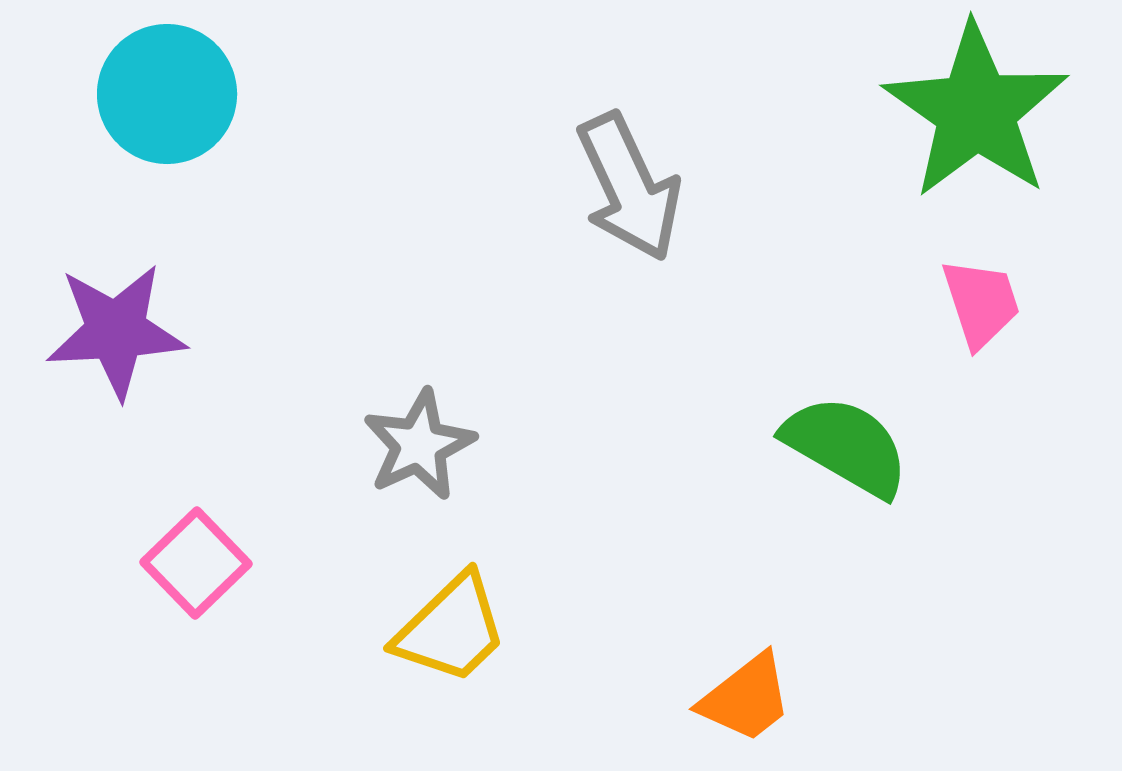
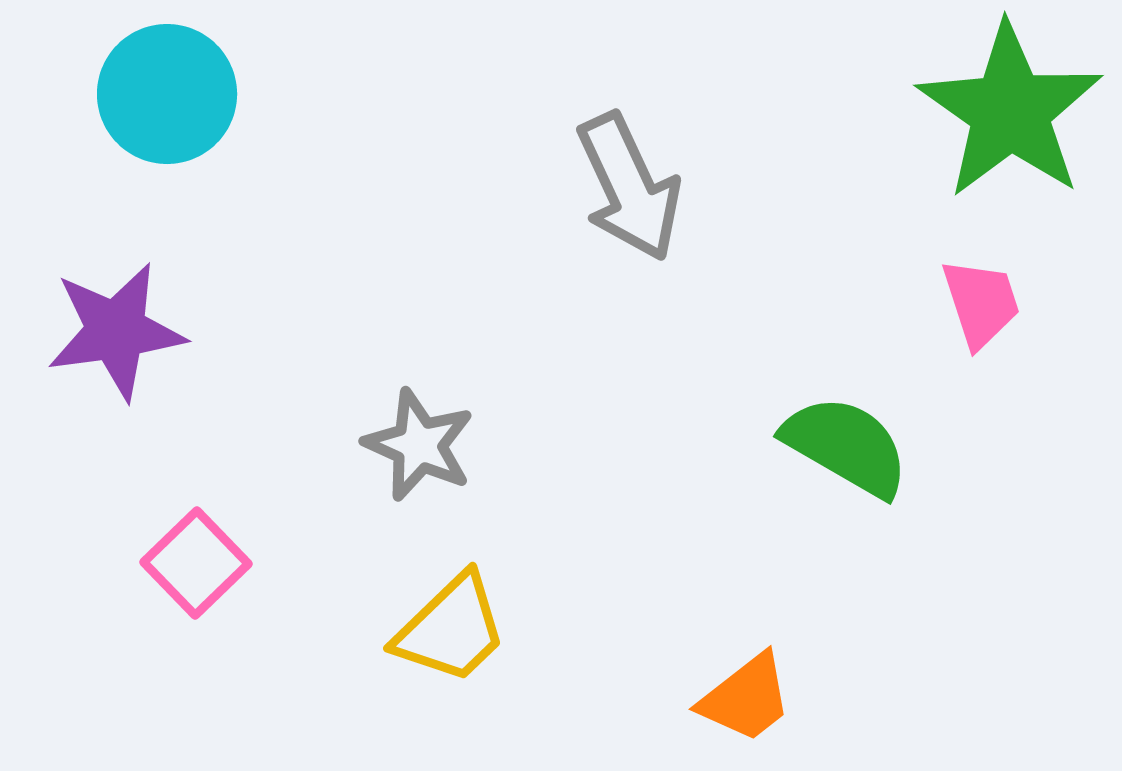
green star: moved 34 px right
purple star: rotated 5 degrees counterclockwise
gray star: rotated 23 degrees counterclockwise
